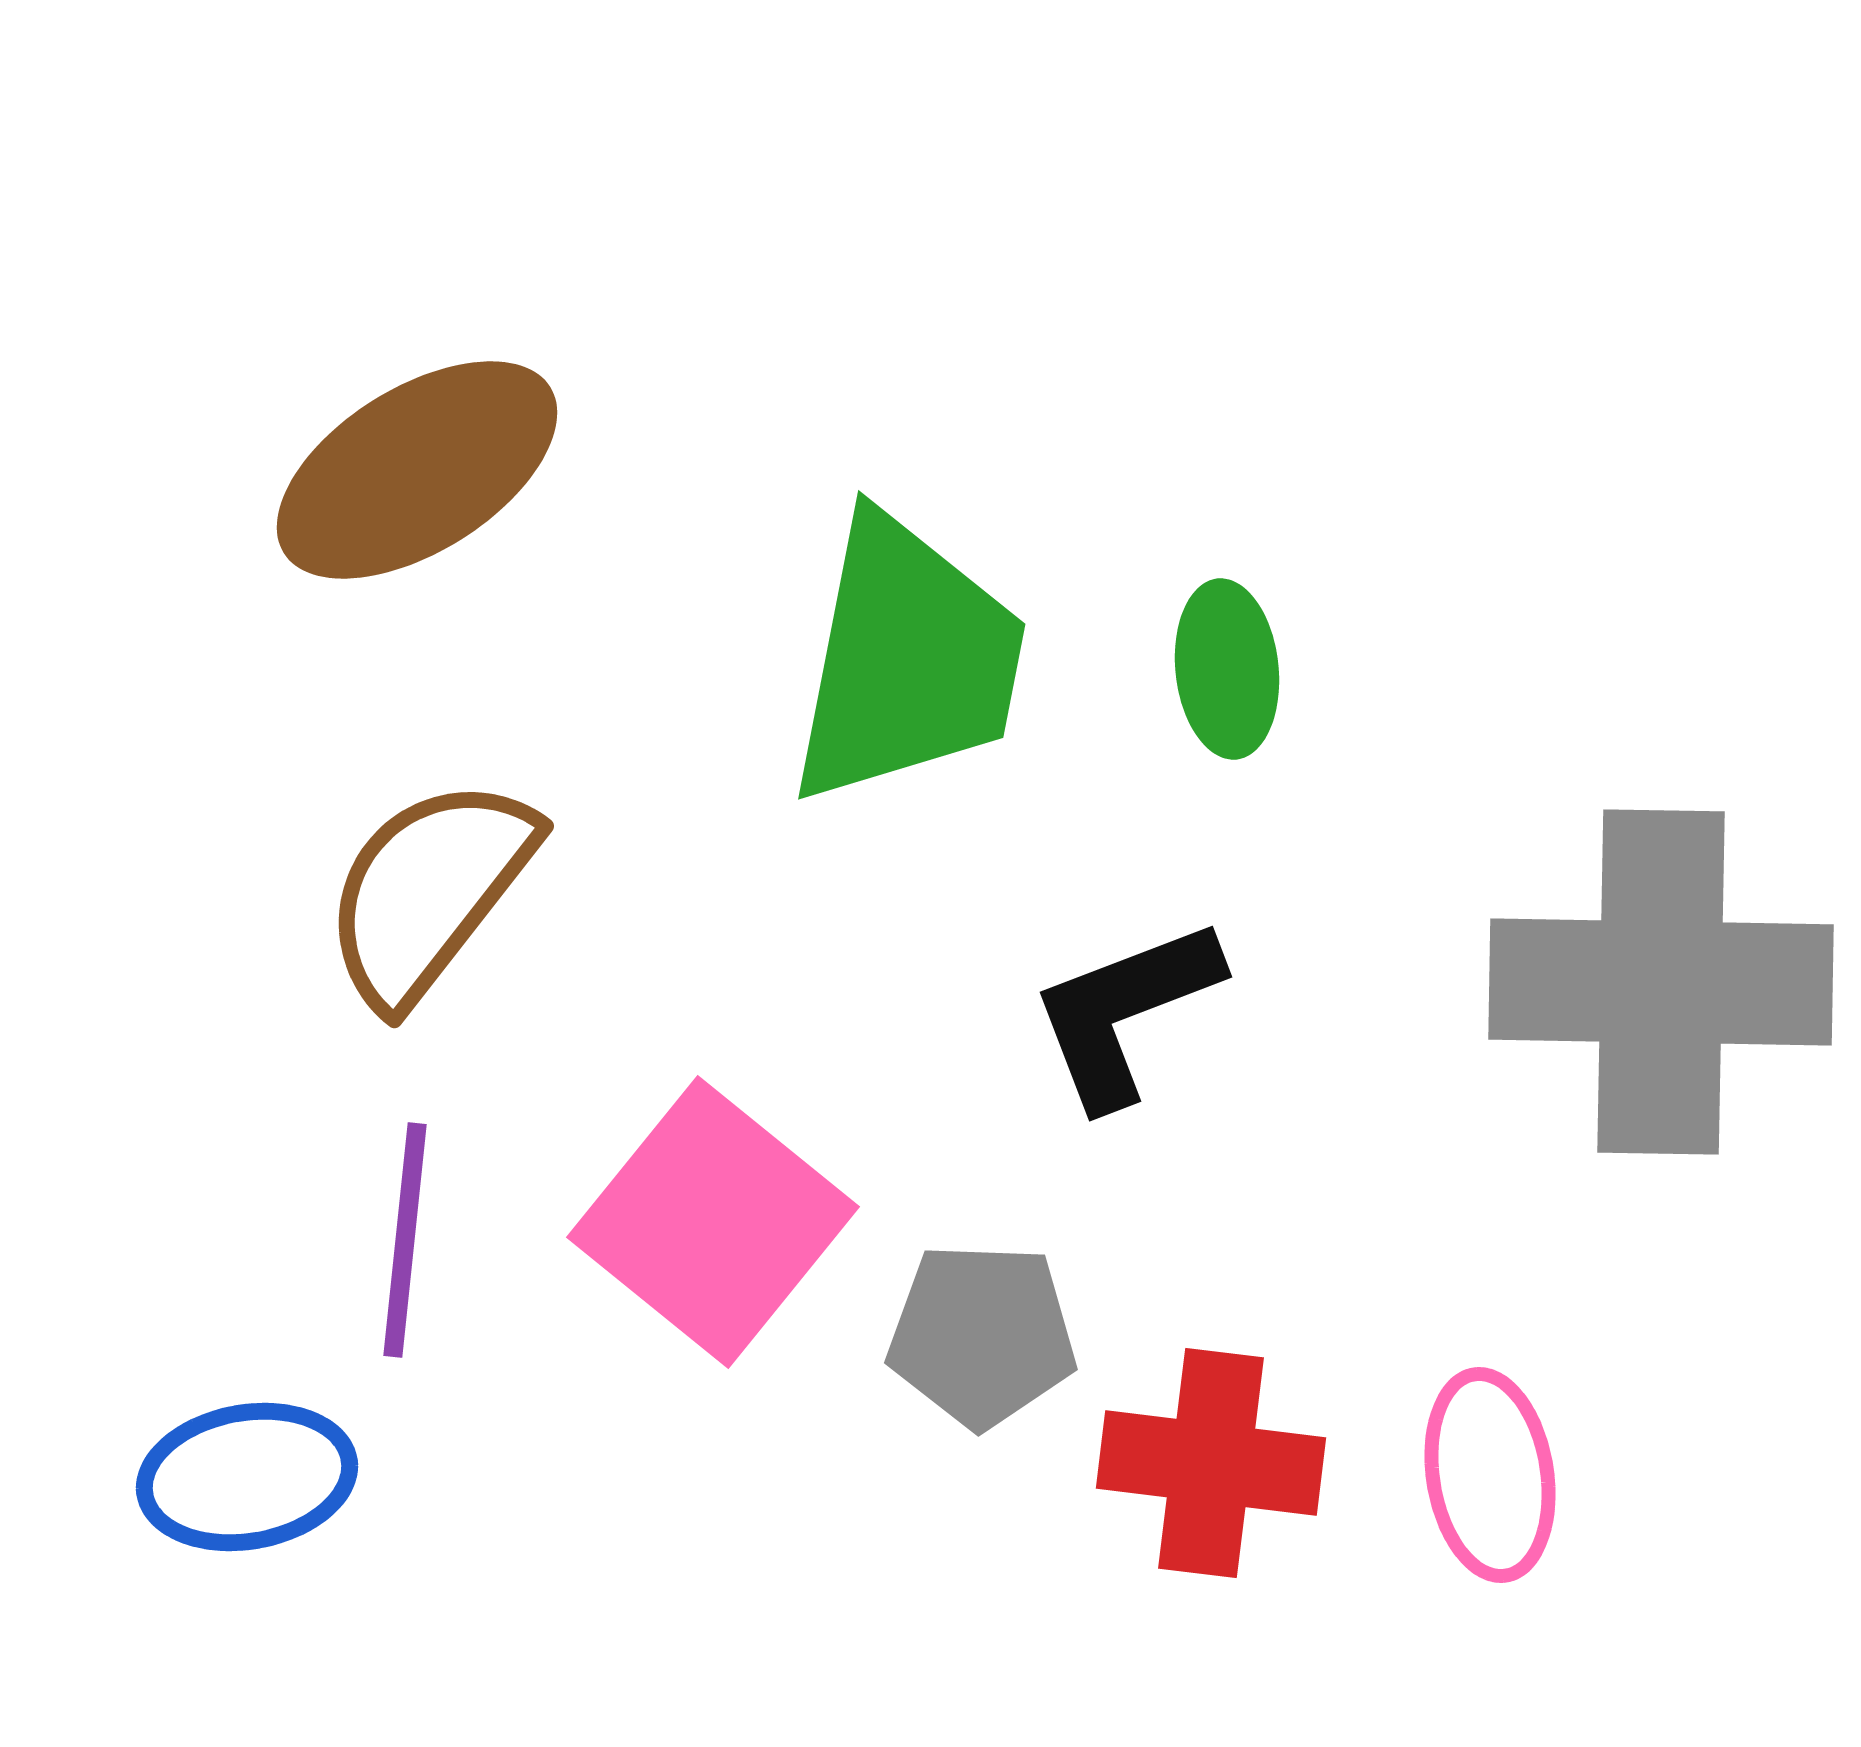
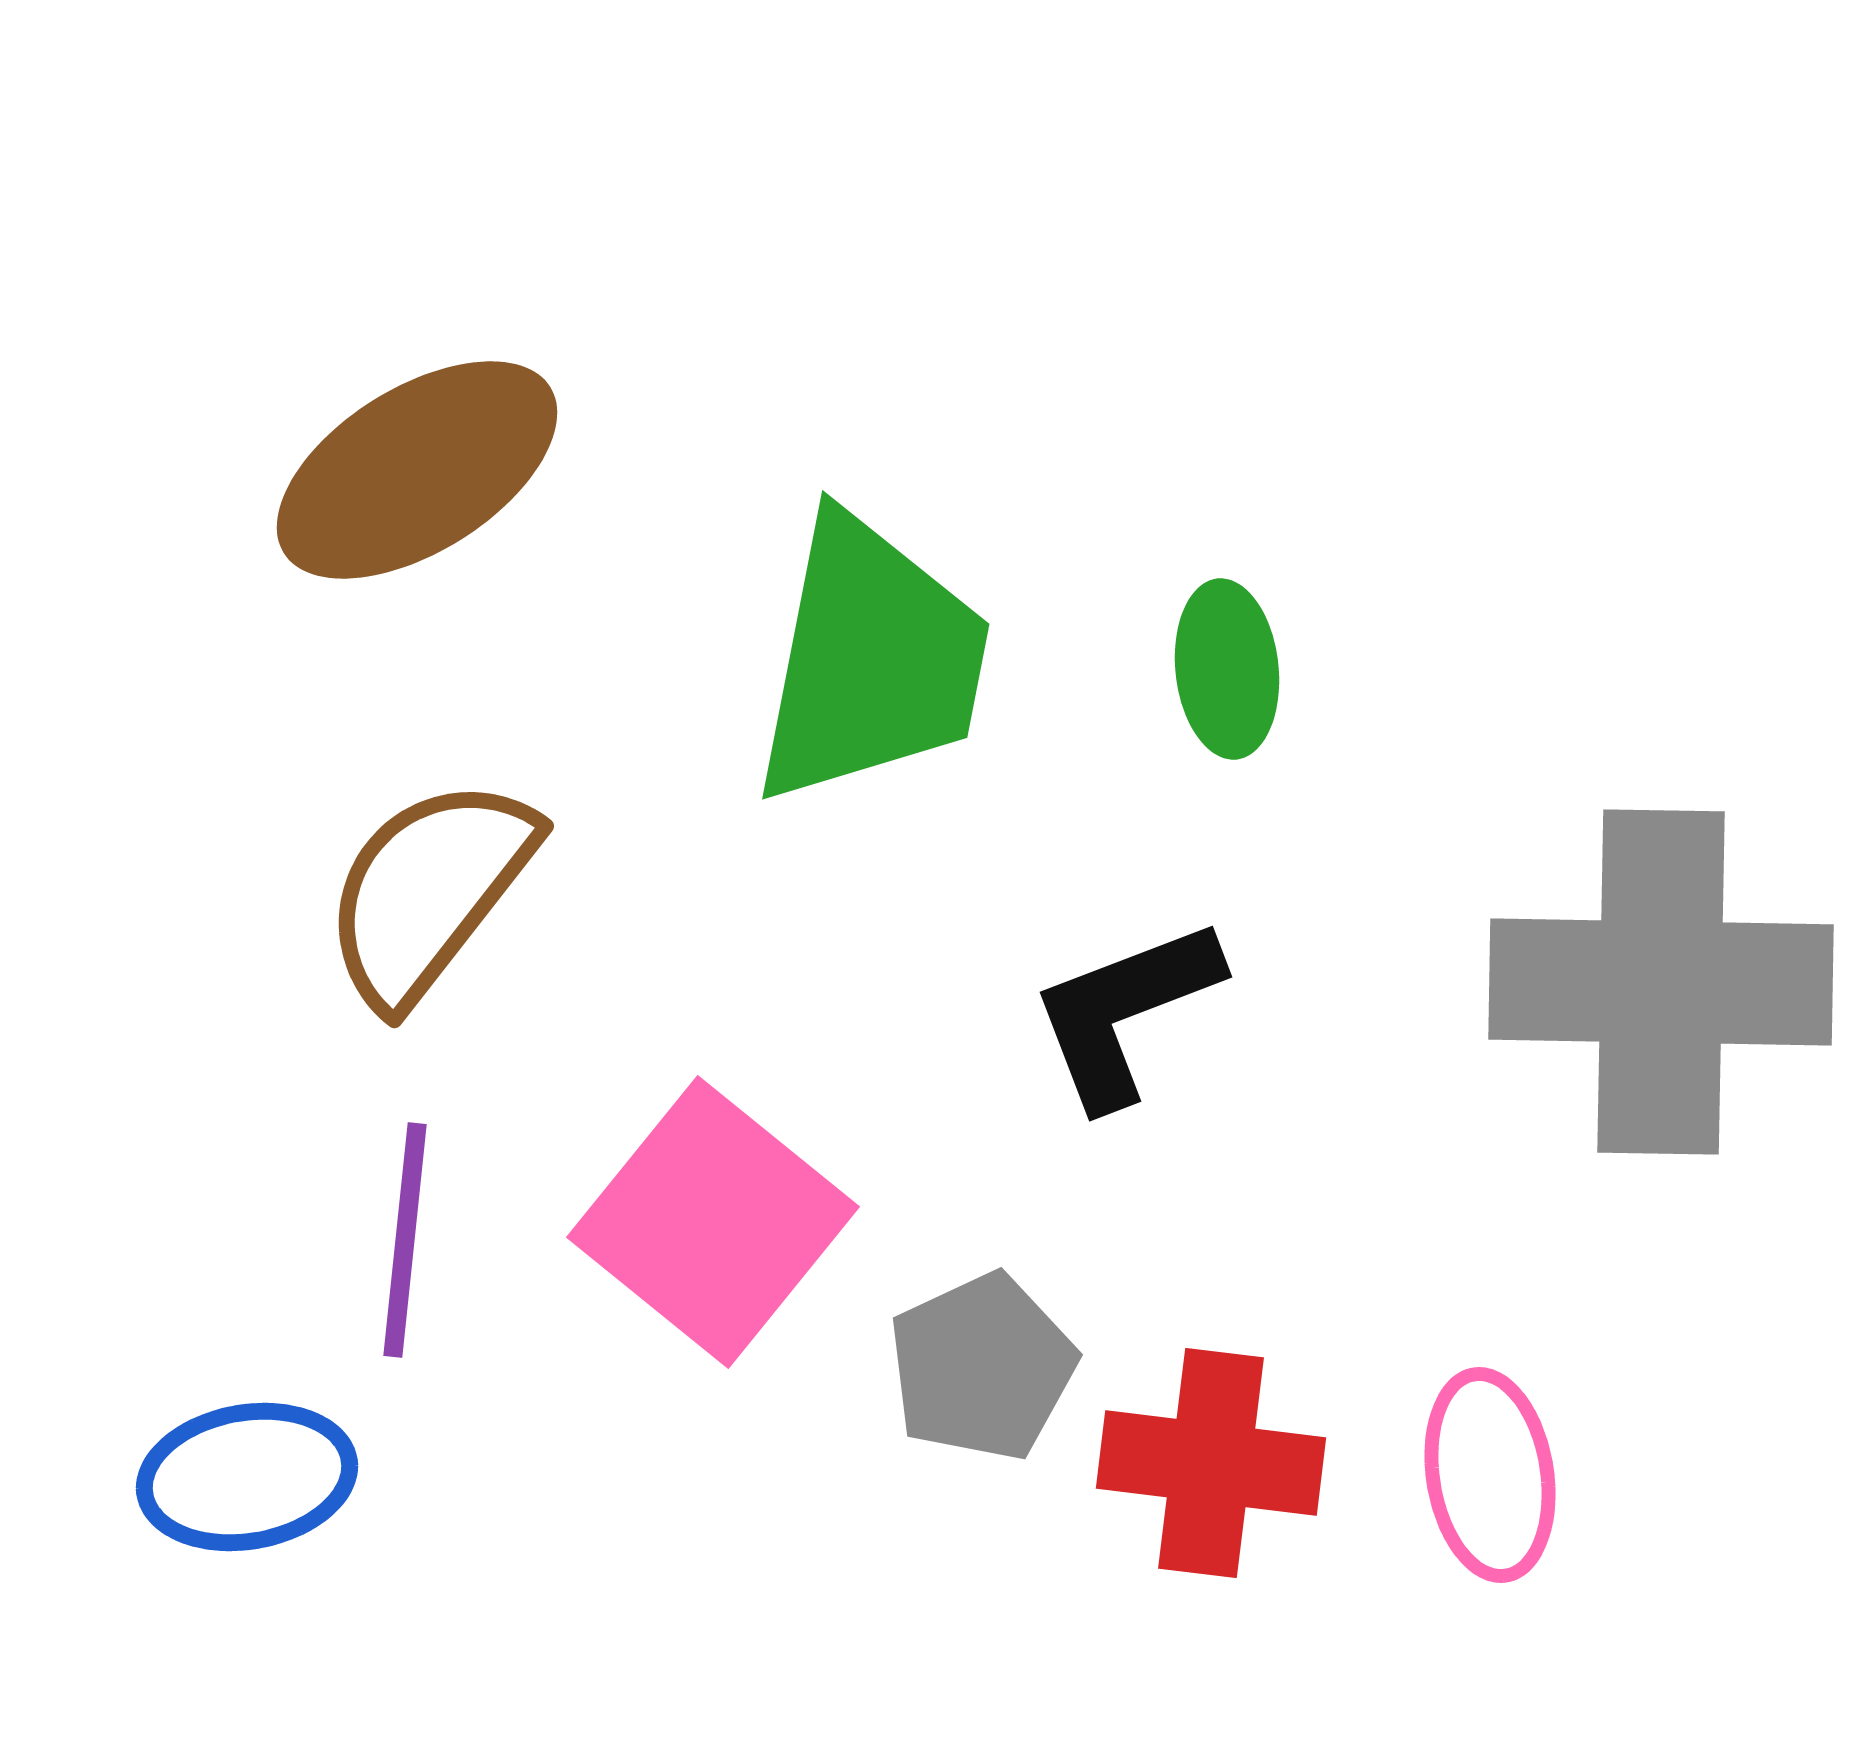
green trapezoid: moved 36 px left
gray pentagon: moved 32 px down; rotated 27 degrees counterclockwise
